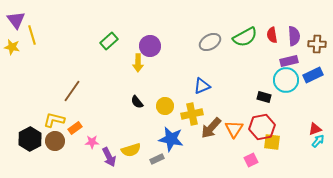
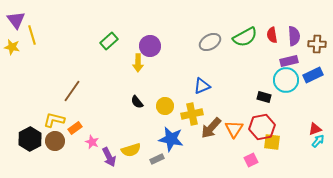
pink star: rotated 24 degrees clockwise
